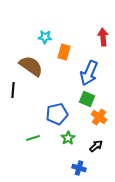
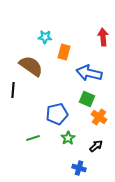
blue arrow: rotated 80 degrees clockwise
